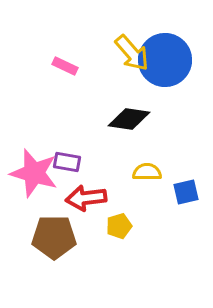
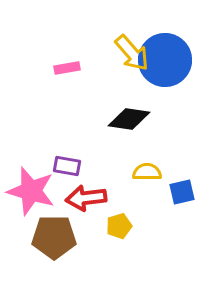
pink rectangle: moved 2 px right, 2 px down; rotated 35 degrees counterclockwise
purple rectangle: moved 4 px down
pink star: moved 3 px left, 18 px down
blue square: moved 4 px left
